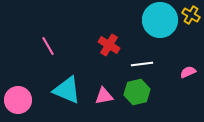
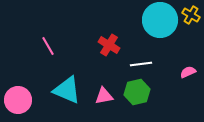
white line: moved 1 px left
